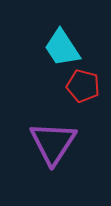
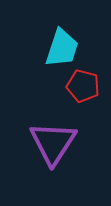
cyan trapezoid: rotated 129 degrees counterclockwise
